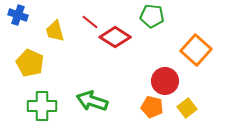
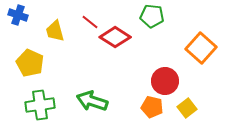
orange square: moved 5 px right, 2 px up
green cross: moved 2 px left, 1 px up; rotated 8 degrees counterclockwise
